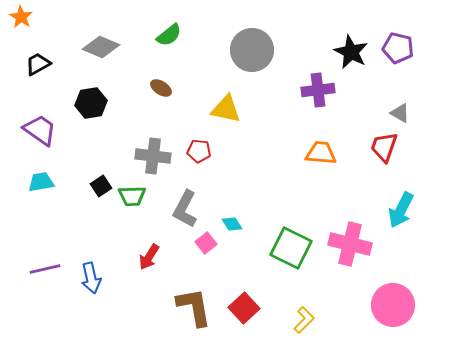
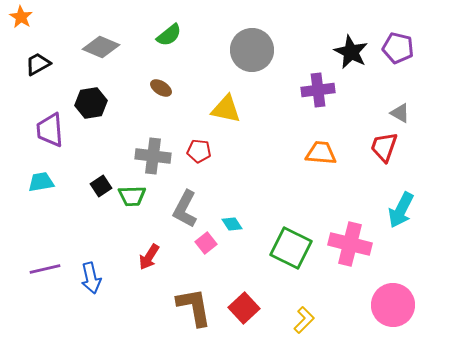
purple trapezoid: moved 10 px right; rotated 129 degrees counterclockwise
